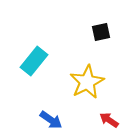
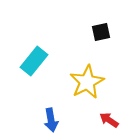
blue arrow: rotated 45 degrees clockwise
